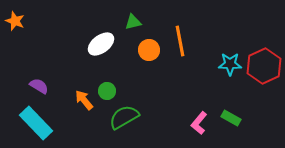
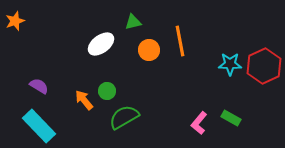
orange star: rotated 30 degrees clockwise
cyan rectangle: moved 3 px right, 3 px down
